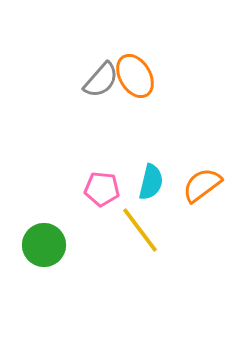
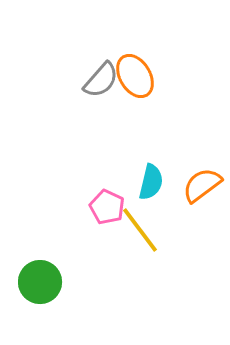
pink pentagon: moved 5 px right, 18 px down; rotated 20 degrees clockwise
green circle: moved 4 px left, 37 px down
